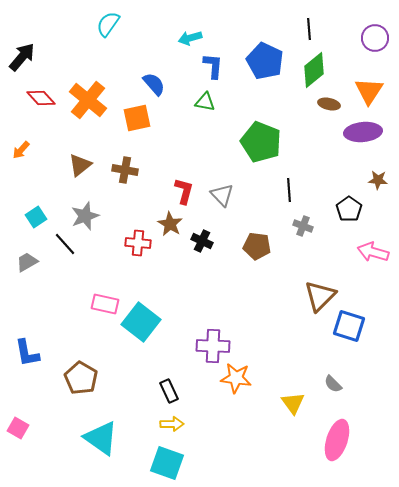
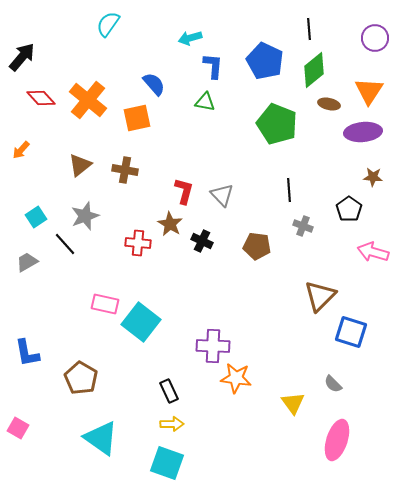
green pentagon at (261, 142): moved 16 px right, 18 px up
brown star at (378, 180): moved 5 px left, 3 px up
blue square at (349, 326): moved 2 px right, 6 px down
